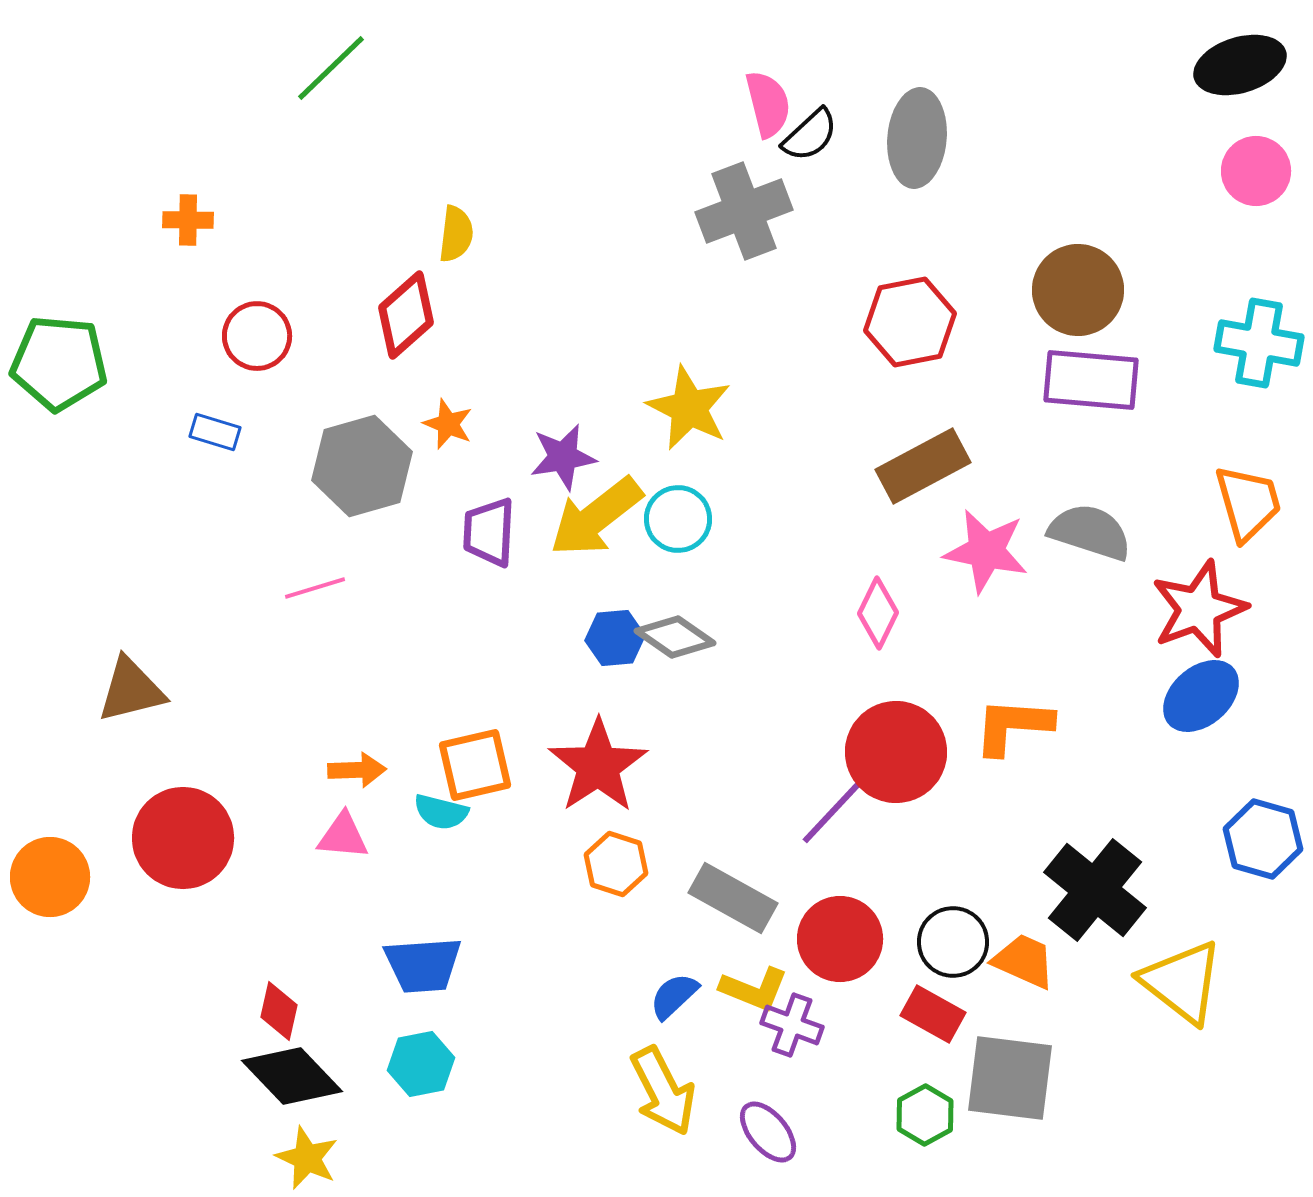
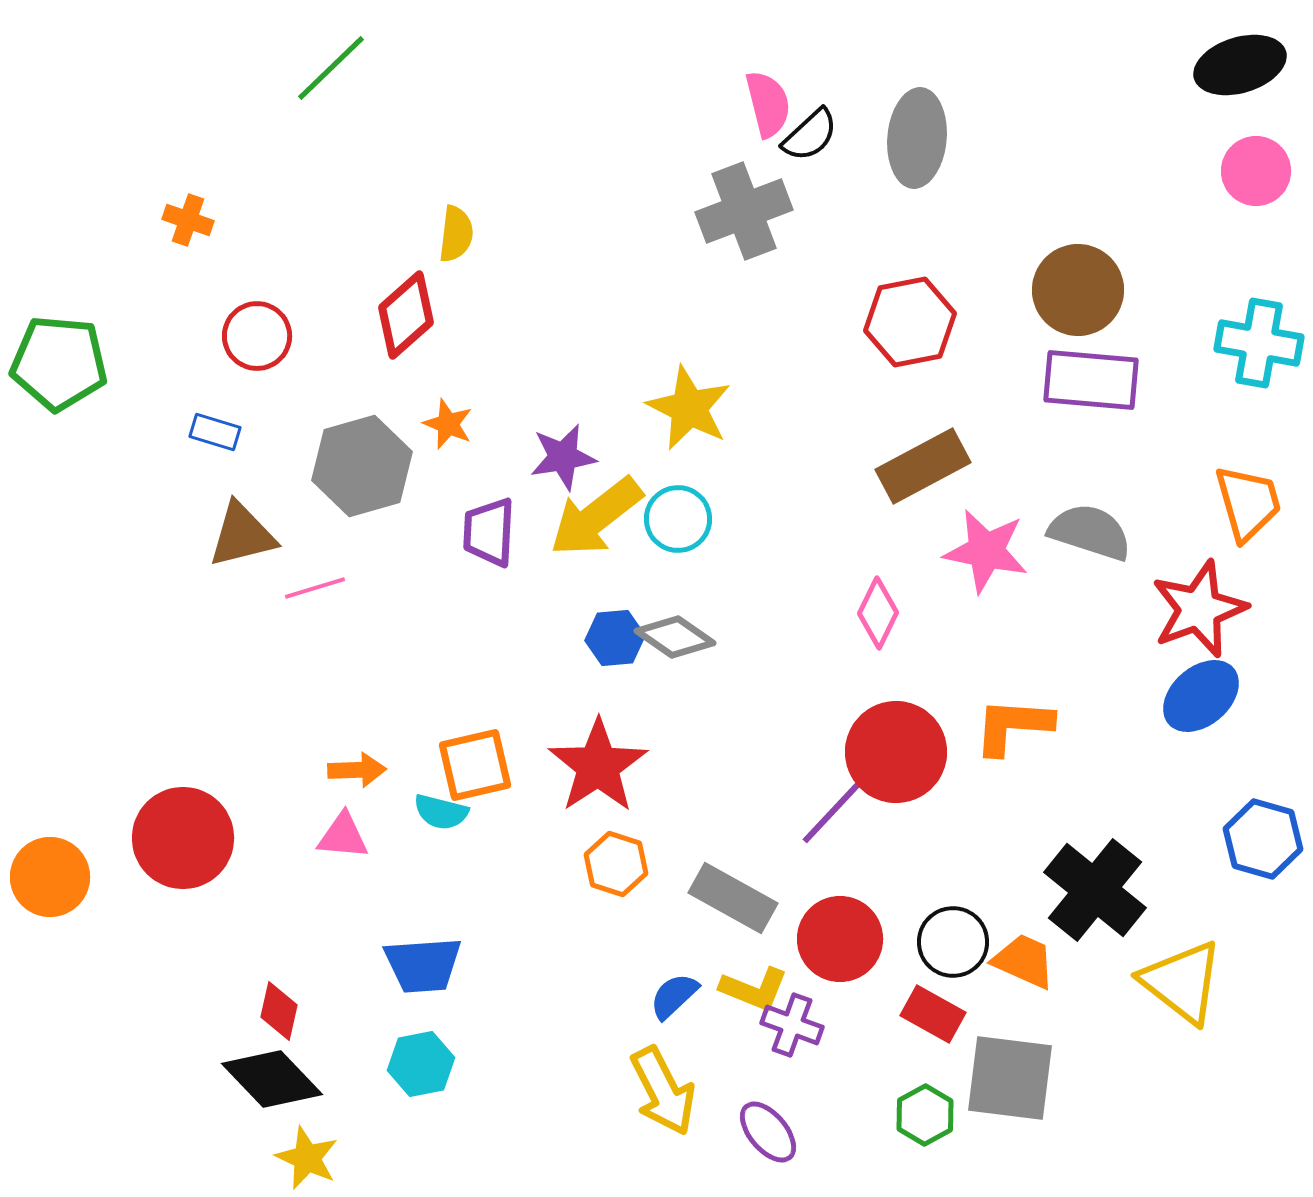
orange cross at (188, 220): rotated 18 degrees clockwise
brown triangle at (131, 690): moved 111 px right, 155 px up
black diamond at (292, 1076): moved 20 px left, 3 px down
